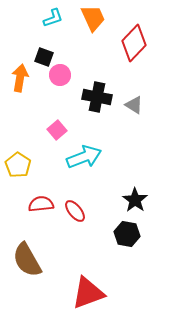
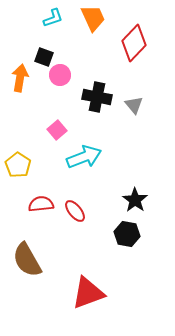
gray triangle: rotated 18 degrees clockwise
